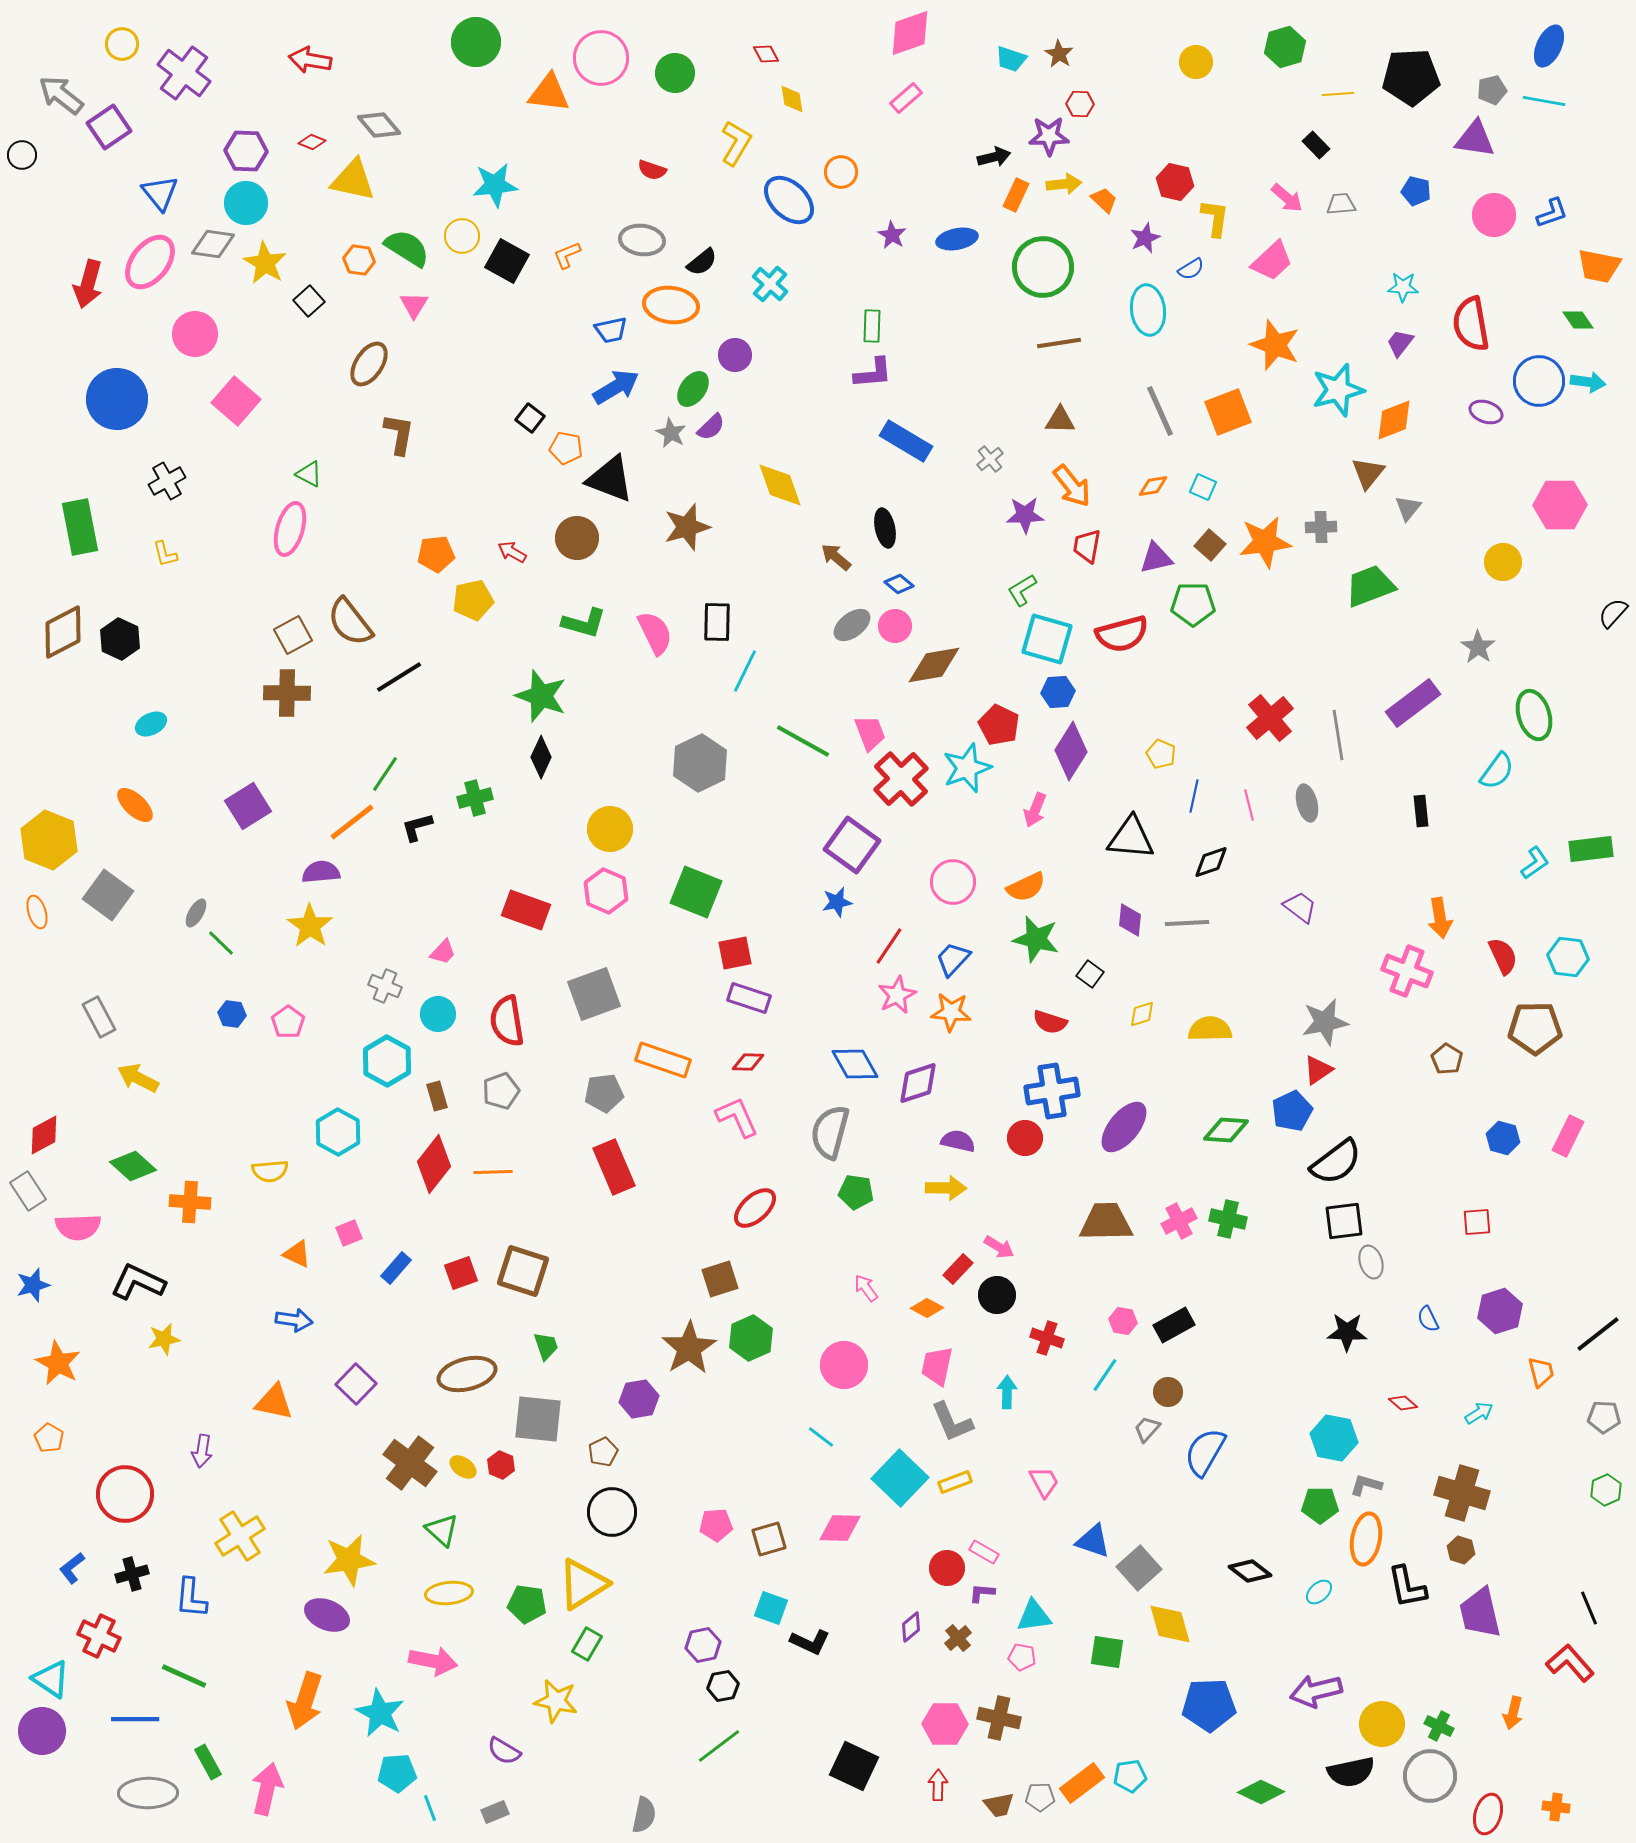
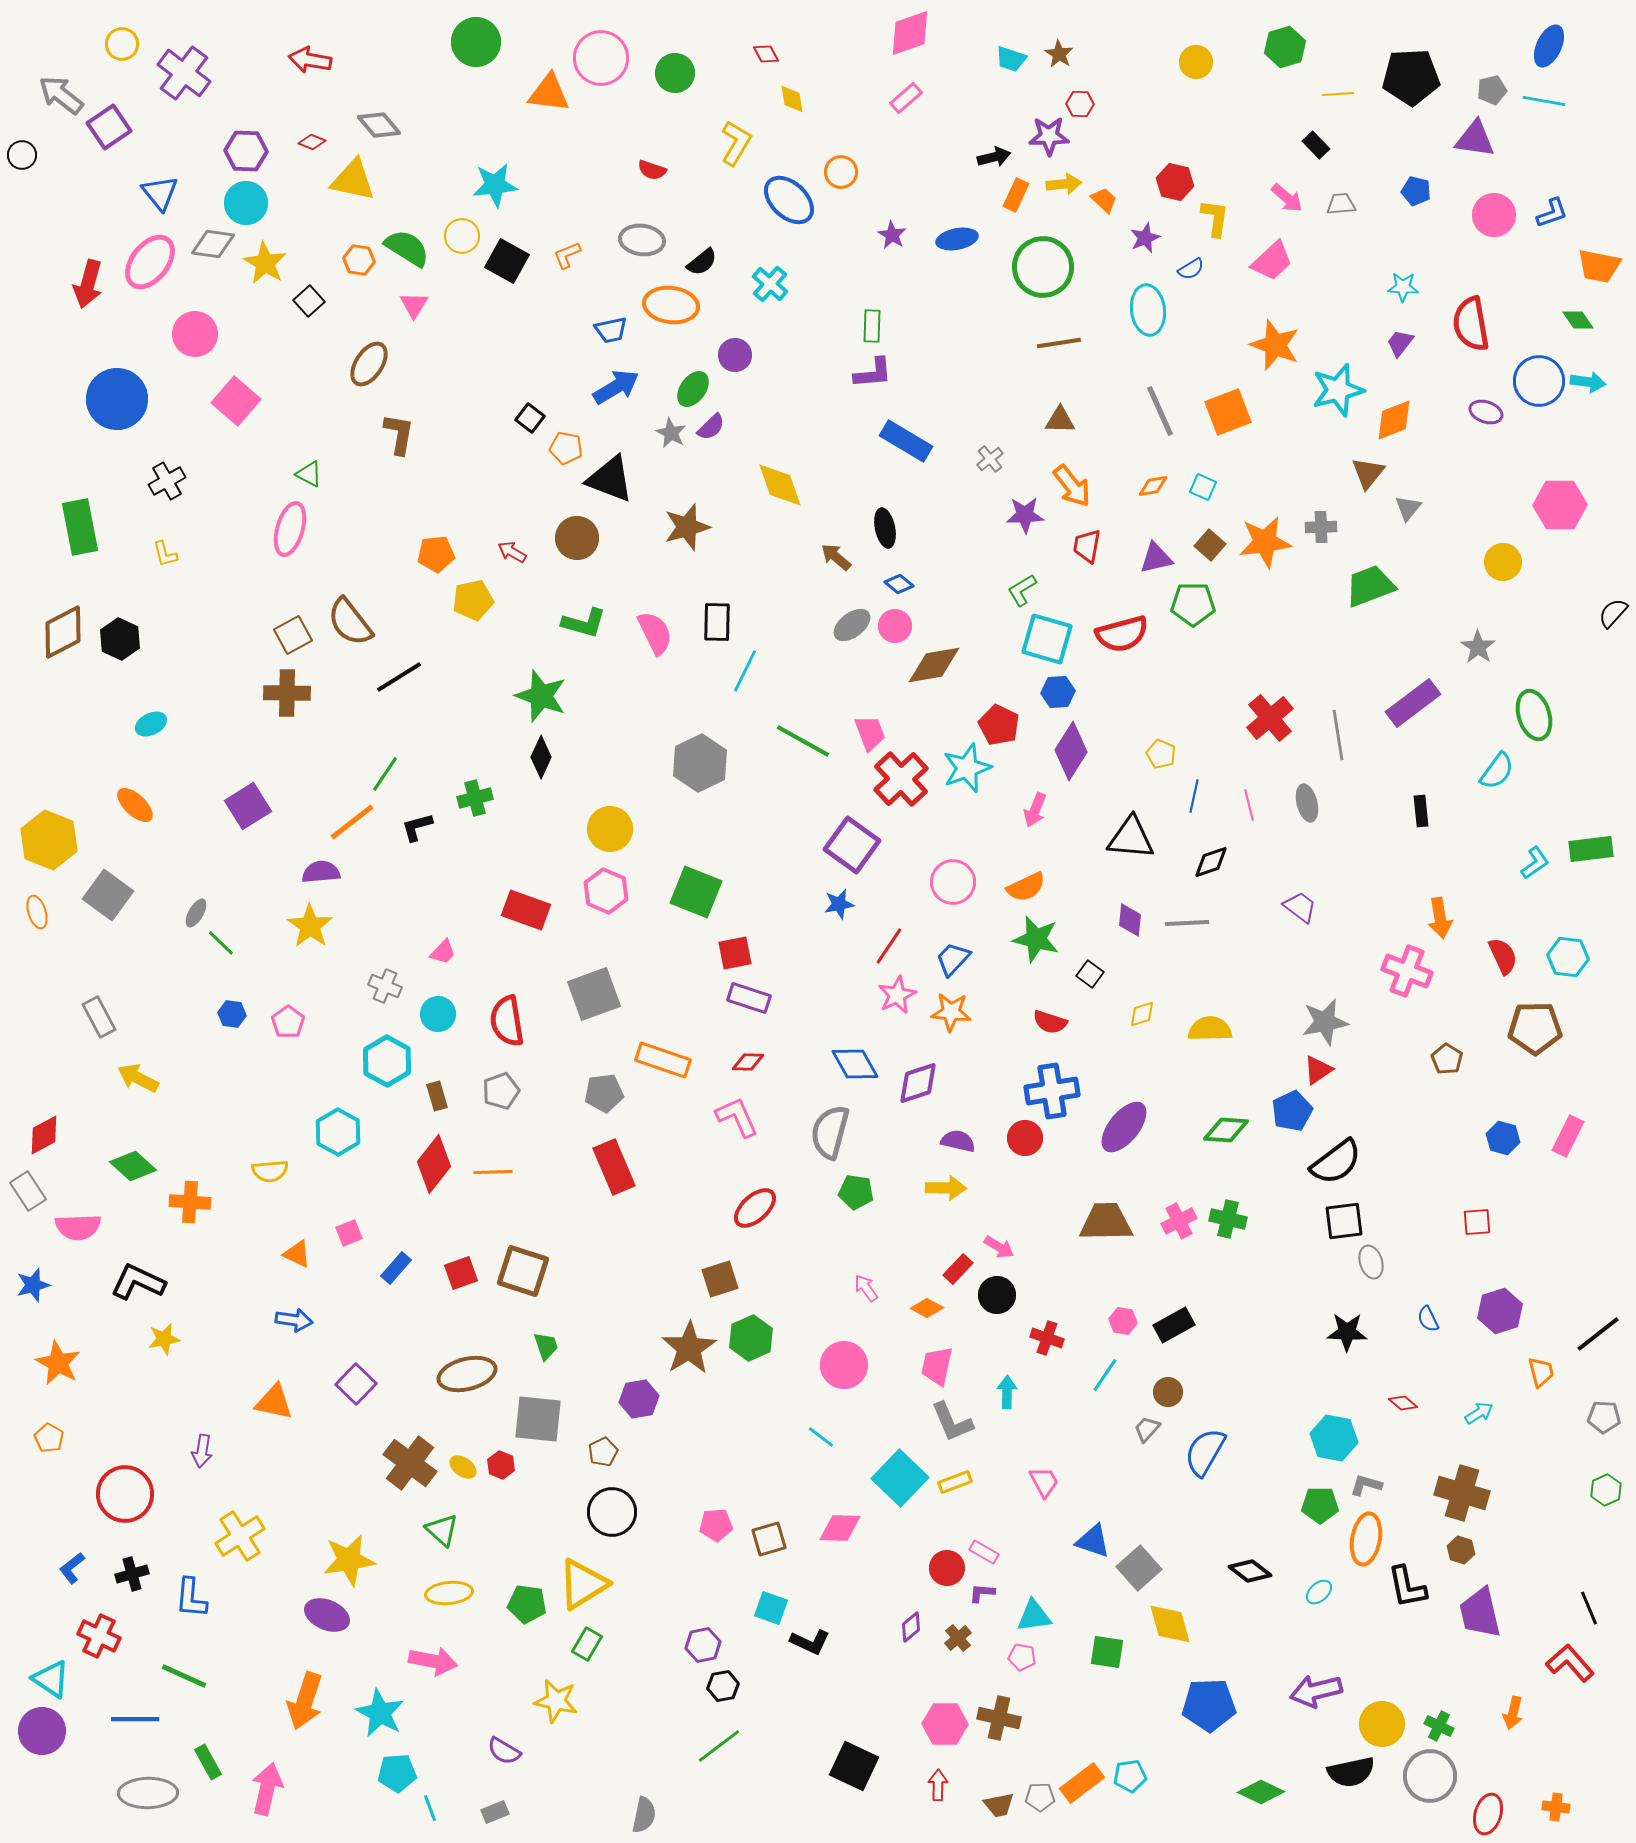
blue star at (837, 902): moved 2 px right, 2 px down
